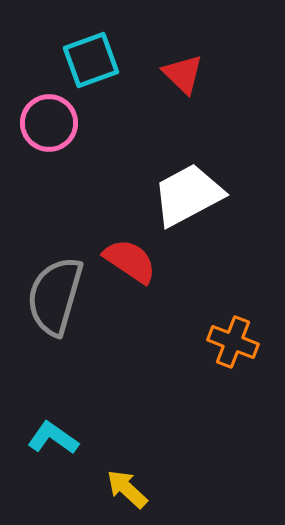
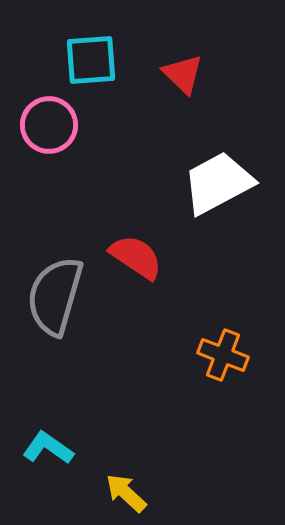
cyan square: rotated 16 degrees clockwise
pink circle: moved 2 px down
white trapezoid: moved 30 px right, 12 px up
red semicircle: moved 6 px right, 4 px up
orange cross: moved 10 px left, 13 px down
cyan L-shape: moved 5 px left, 10 px down
yellow arrow: moved 1 px left, 4 px down
